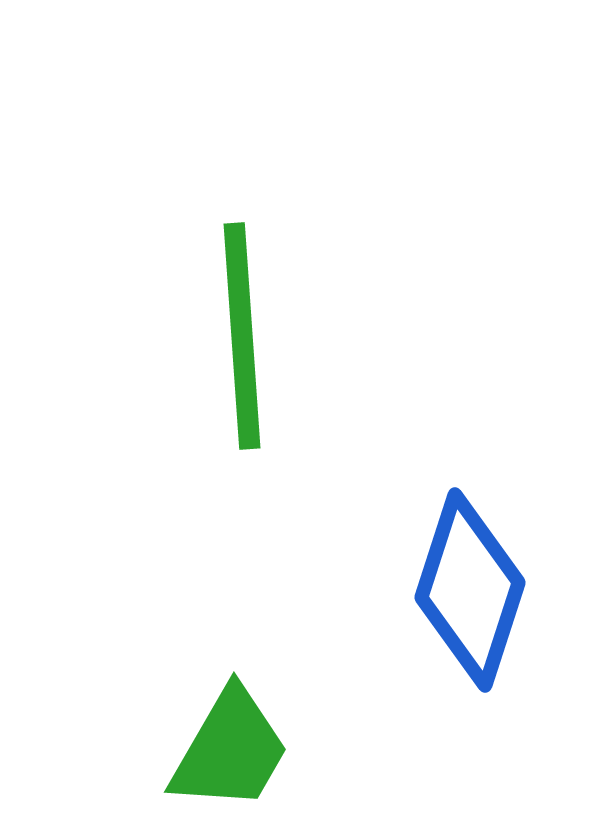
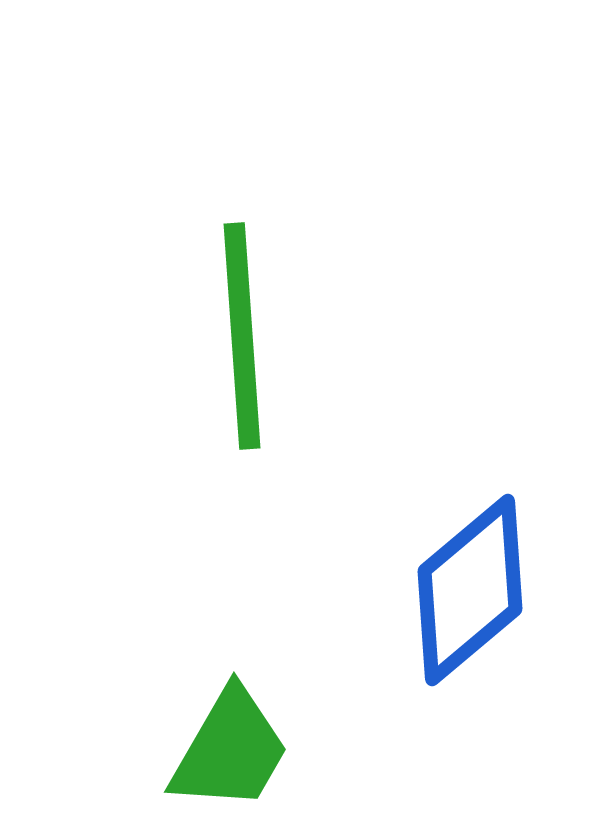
blue diamond: rotated 32 degrees clockwise
